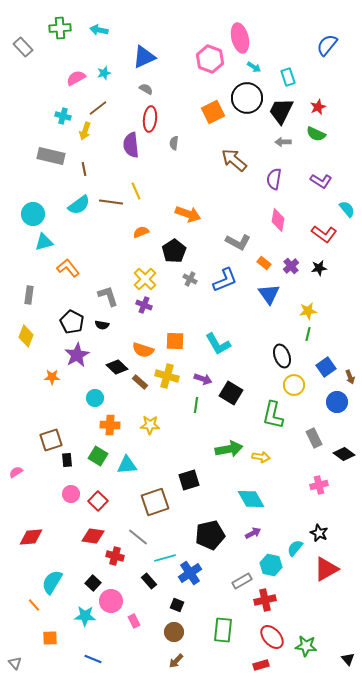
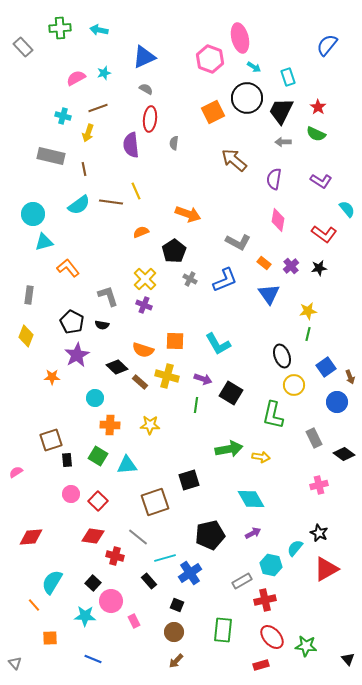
red star at (318, 107): rotated 14 degrees counterclockwise
brown line at (98, 108): rotated 18 degrees clockwise
yellow arrow at (85, 131): moved 3 px right, 2 px down
